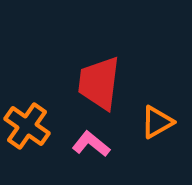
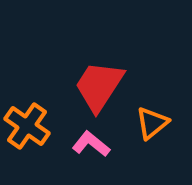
red trapezoid: moved 3 px down; rotated 26 degrees clockwise
orange triangle: moved 5 px left, 1 px down; rotated 9 degrees counterclockwise
